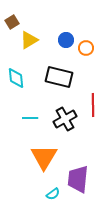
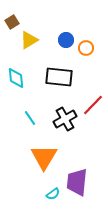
black rectangle: rotated 8 degrees counterclockwise
red line: rotated 45 degrees clockwise
cyan line: rotated 56 degrees clockwise
purple trapezoid: moved 1 px left, 3 px down
